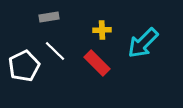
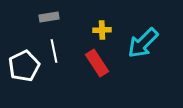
white line: moved 1 px left; rotated 35 degrees clockwise
red rectangle: rotated 12 degrees clockwise
